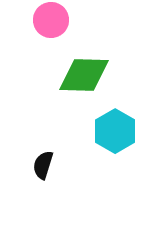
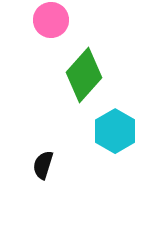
green diamond: rotated 50 degrees counterclockwise
